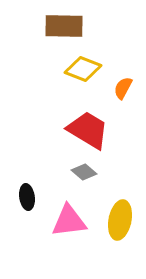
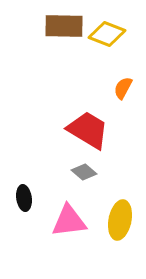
yellow diamond: moved 24 px right, 35 px up
black ellipse: moved 3 px left, 1 px down
